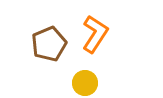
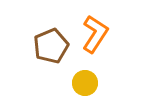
brown pentagon: moved 2 px right, 2 px down
